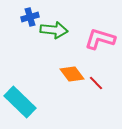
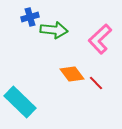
pink L-shape: rotated 60 degrees counterclockwise
